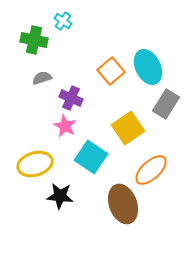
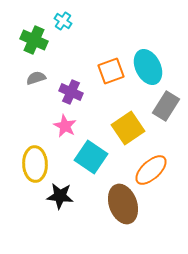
green cross: rotated 12 degrees clockwise
orange square: rotated 20 degrees clockwise
gray semicircle: moved 6 px left
purple cross: moved 6 px up
gray rectangle: moved 2 px down
yellow ellipse: rotated 76 degrees counterclockwise
